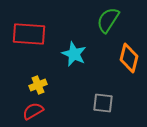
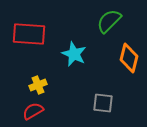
green semicircle: moved 1 px right, 1 px down; rotated 12 degrees clockwise
